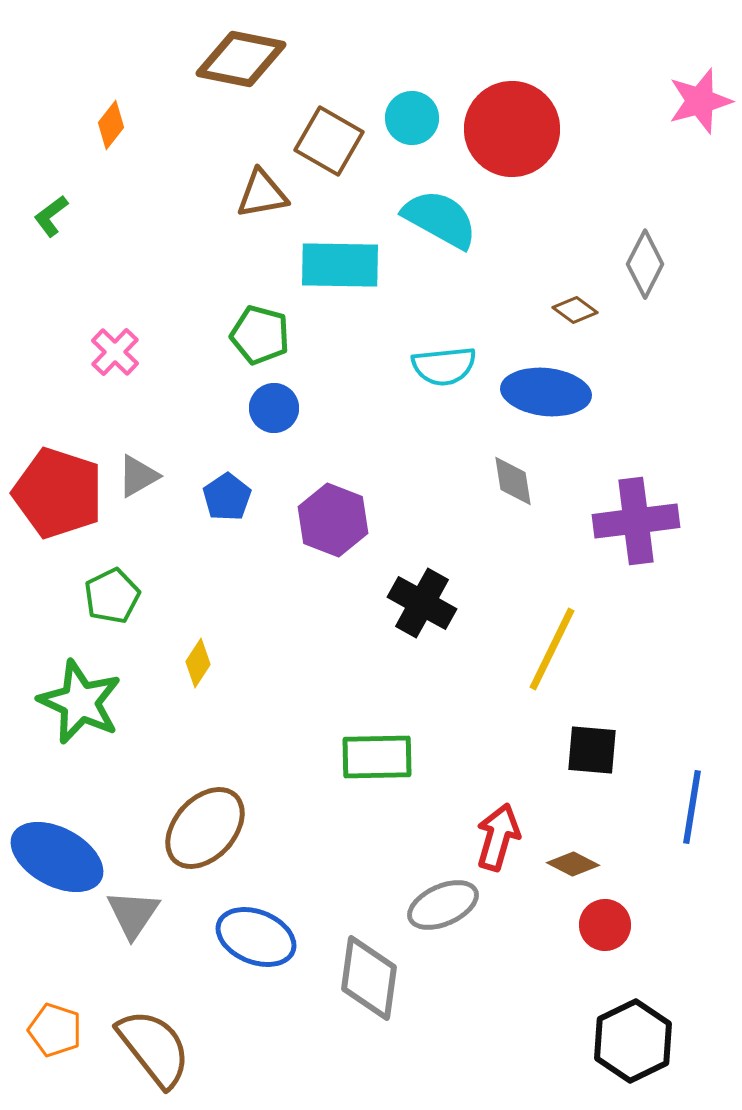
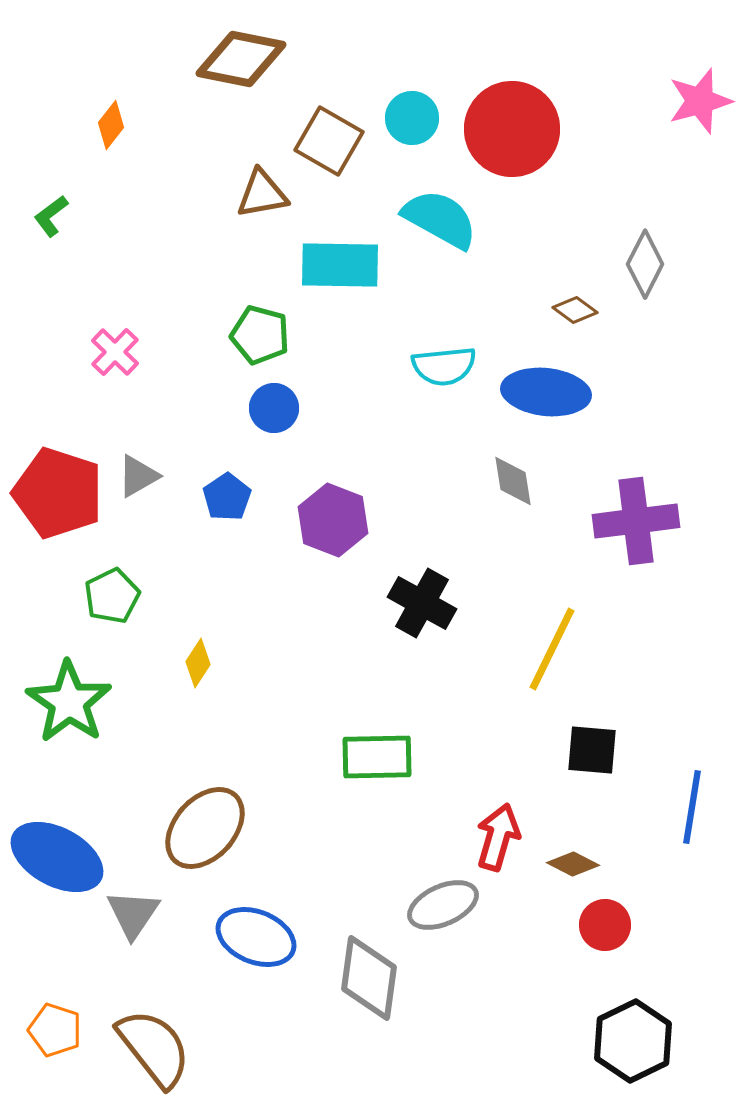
green star at (80, 702): moved 11 px left; rotated 10 degrees clockwise
